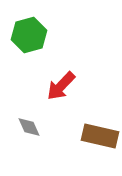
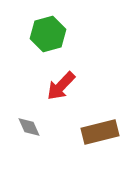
green hexagon: moved 19 px right, 1 px up
brown rectangle: moved 4 px up; rotated 27 degrees counterclockwise
